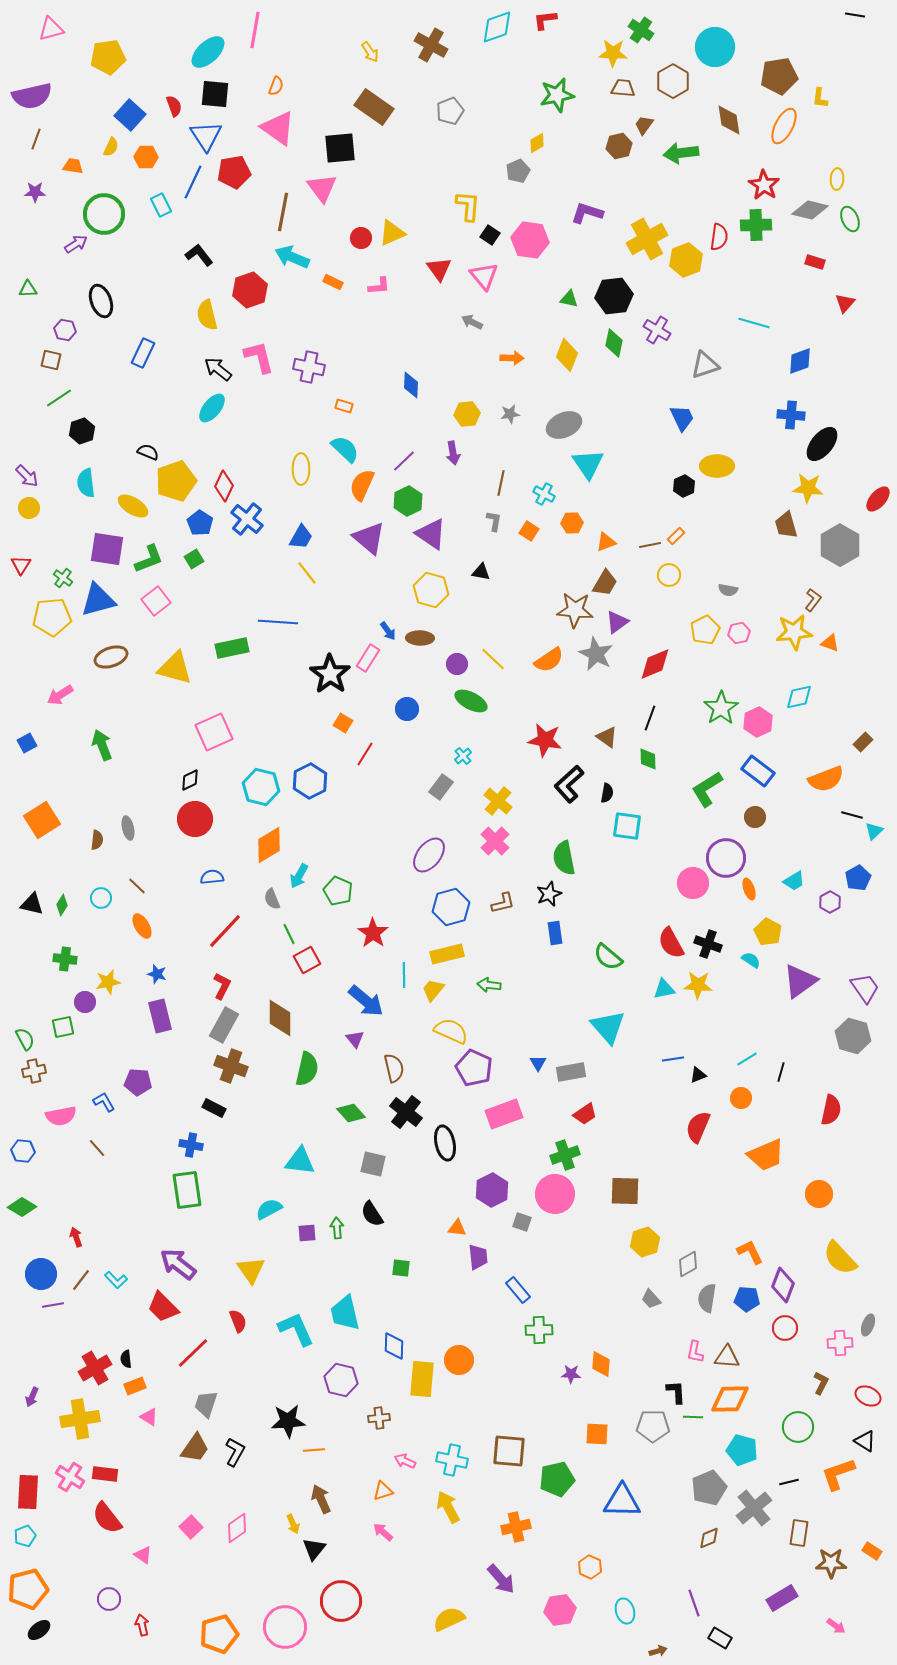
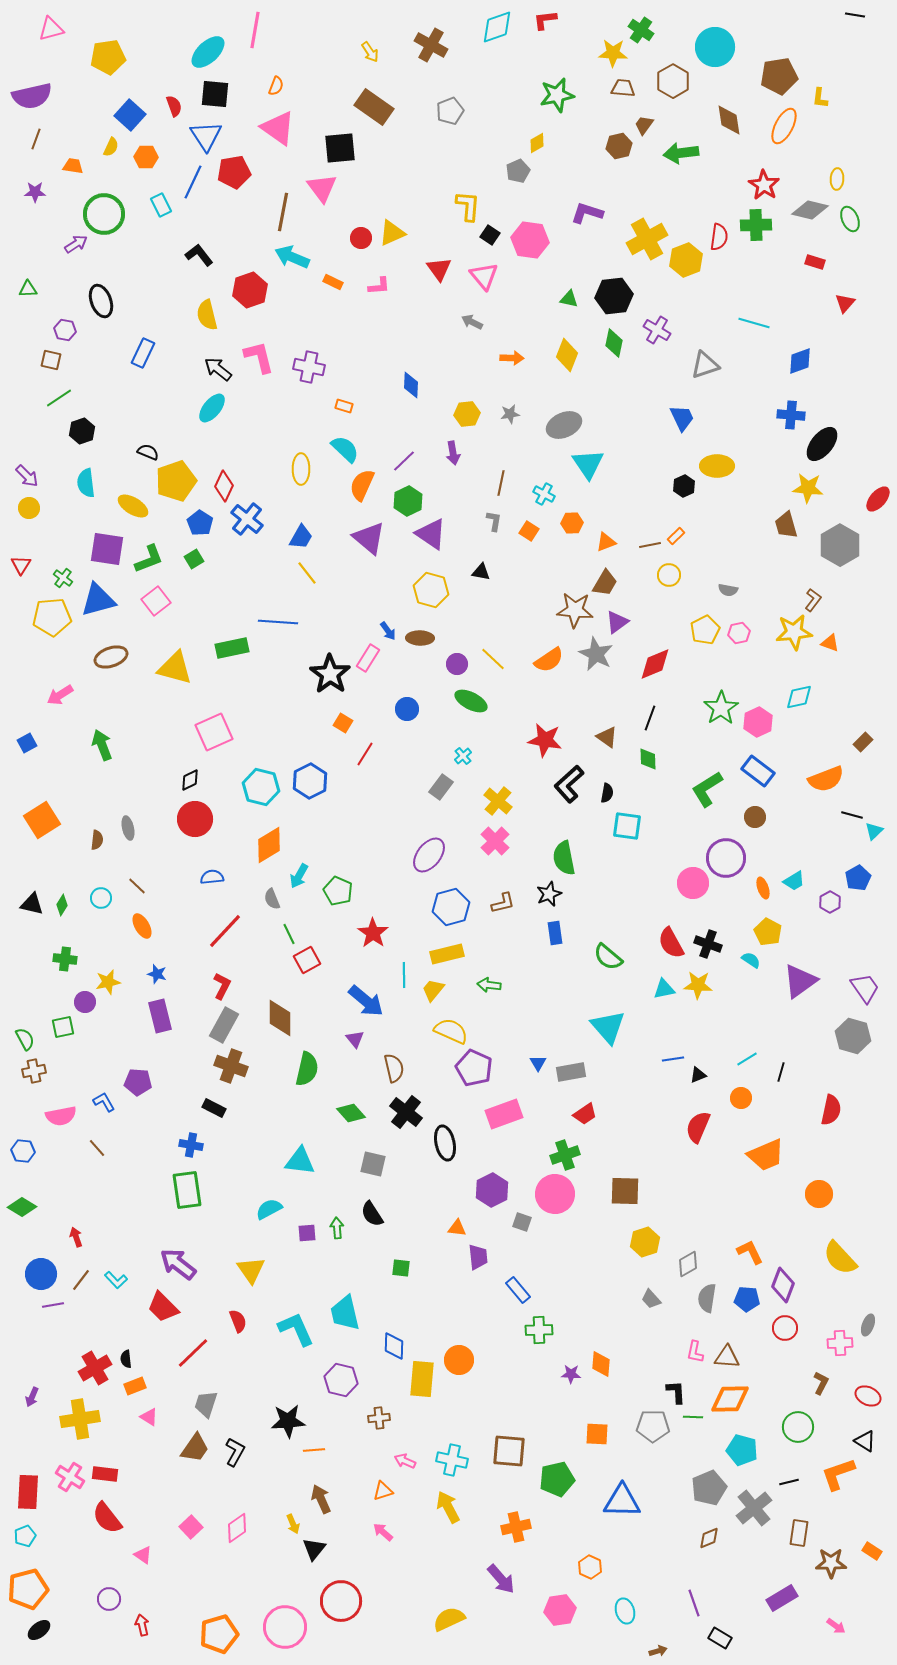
orange ellipse at (749, 889): moved 14 px right, 1 px up
